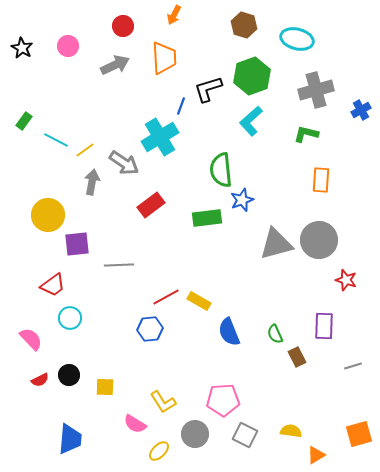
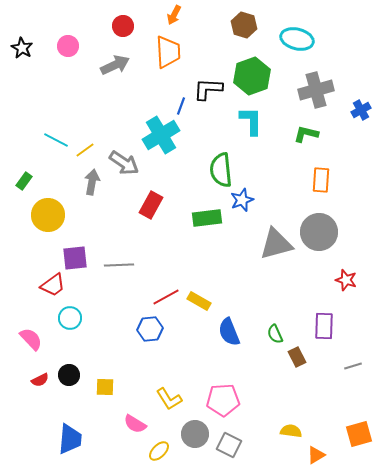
orange trapezoid at (164, 58): moved 4 px right, 6 px up
black L-shape at (208, 89): rotated 20 degrees clockwise
green rectangle at (24, 121): moved 60 px down
cyan L-shape at (251, 121): rotated 132 degrees clockwise
cyan cross at (160, 137): moved 1 px right, 2 px up
red rectangle at (151, 205): rotated 24 degrees counterclockwise
gray circle at (319, 240): moved 8 px up
purple square at (77, 244): moved 2 px left, 14 px down
yellow L-shape at (163, 402): moved 6 px right, 3 px up
gray square at (245, 435): moved 16 px left, 10 px down
